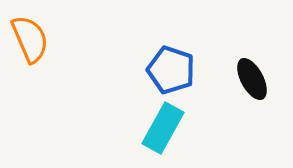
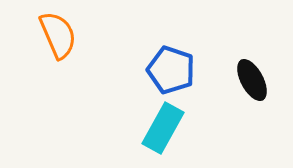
orange semicircle: moved 28 px right, 4 px up
black ellipse: moved 1 px down
